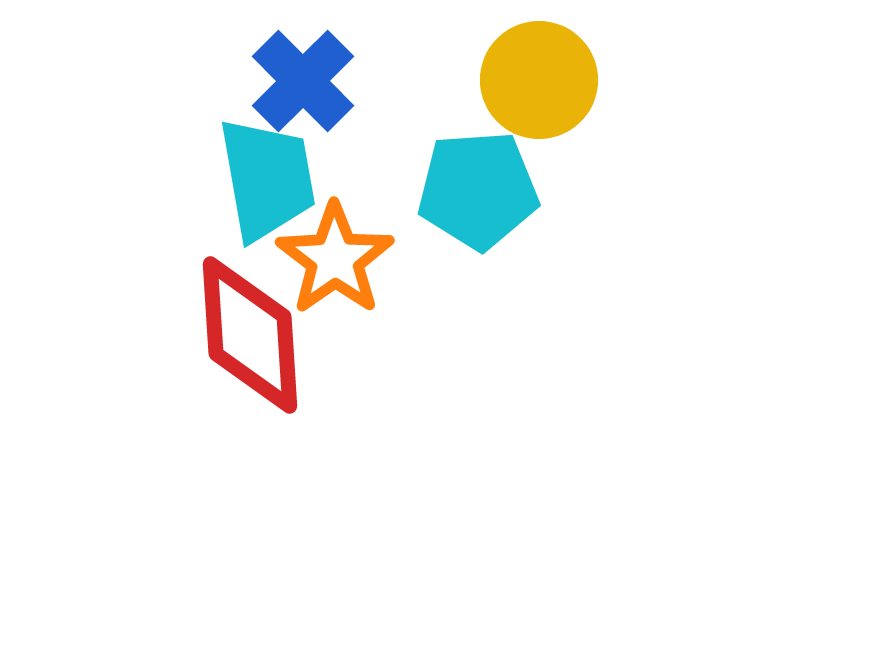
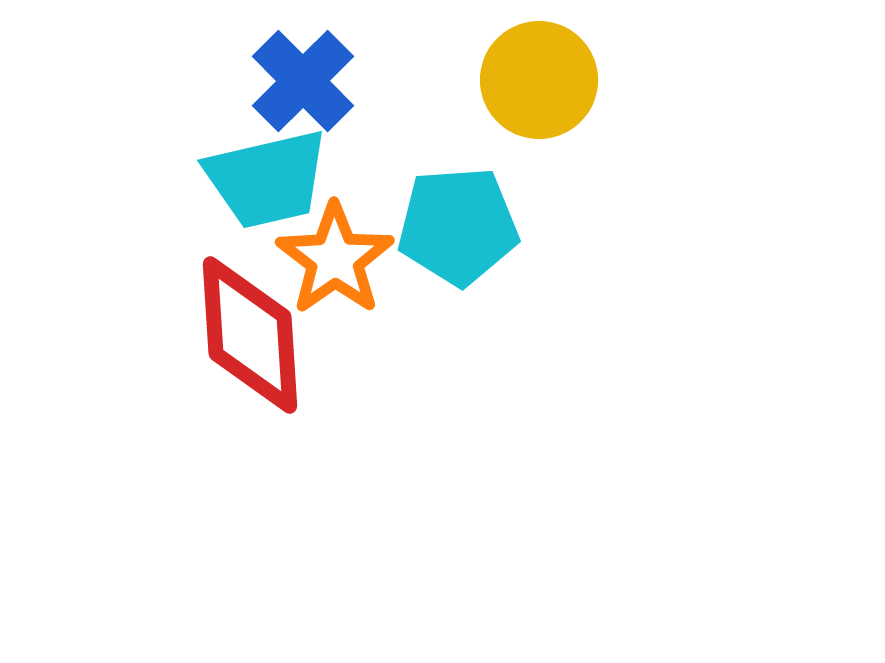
cyan trapezoid: rotated 87 degrees clockwise
cyan pentagon: moved 20 px left, 36 px down
